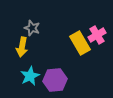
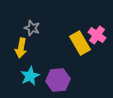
pink cross: rotated 24 degrees counterclockwise
yellow arrow: moved 1 px left, 1 px down
purple hexagon: moved 3 px right
